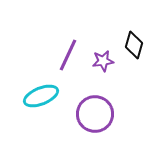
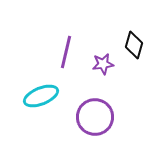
purple line: moved 2 px left, 3 px up; rotated 12 degrees counterclockwise
purple star: moved 3 px down
purple circle: moved 3 px down
